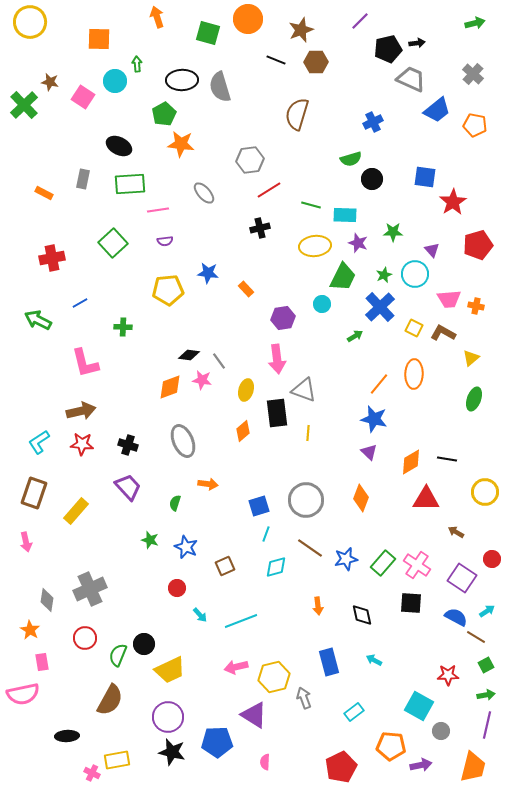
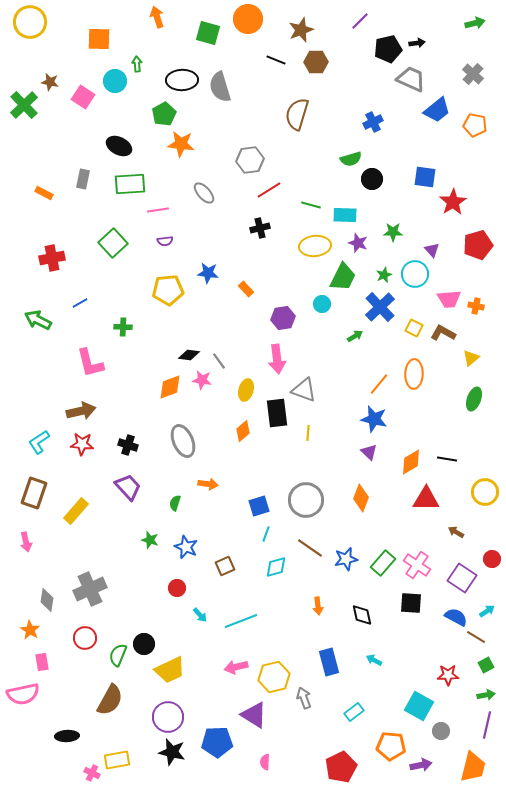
pink L-shape at (85, 363): moved 5 px right
